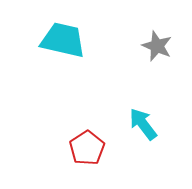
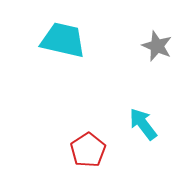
red pentagon: moved 1 px right, 2 px down
